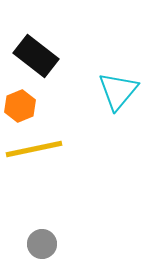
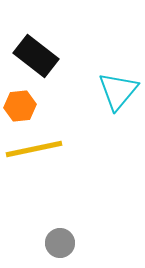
orange hexagon: rotated 16 degrees clockwise
gray circle: moved 18 px right, 1 px up
